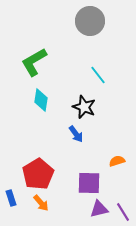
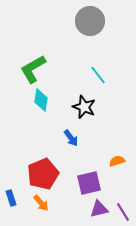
green L-shape: moved 1 px left, 7 px down
blue arrow: moved 5 px left, 4 px down
red pentagon: moved 5 px right; rotated 8 degrees clockwise
purple square: rotated 15 degrees counterclockwise
